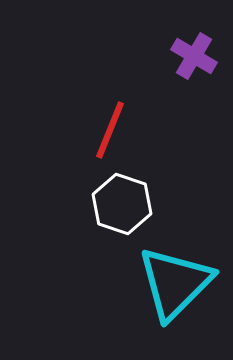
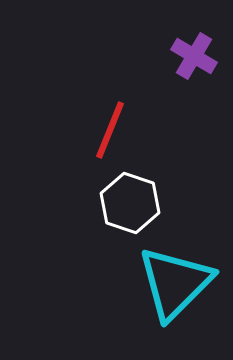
white hexagon: moved 8 px right, 1 px up
